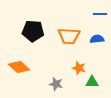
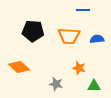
blue line: moved 17 px left, 4 px up
green triangle: moved 2 px right, 4 px down
